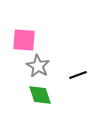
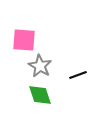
gray star: moved 2 px right
